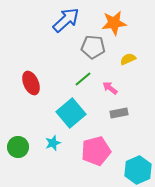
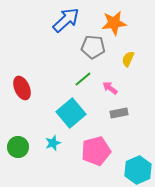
yellow semicircle: rotated 42 degrees counterclockwise
red ellipse: moved 9 px left, 5 px down
